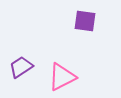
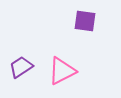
pink triangle: moved 6 px up
